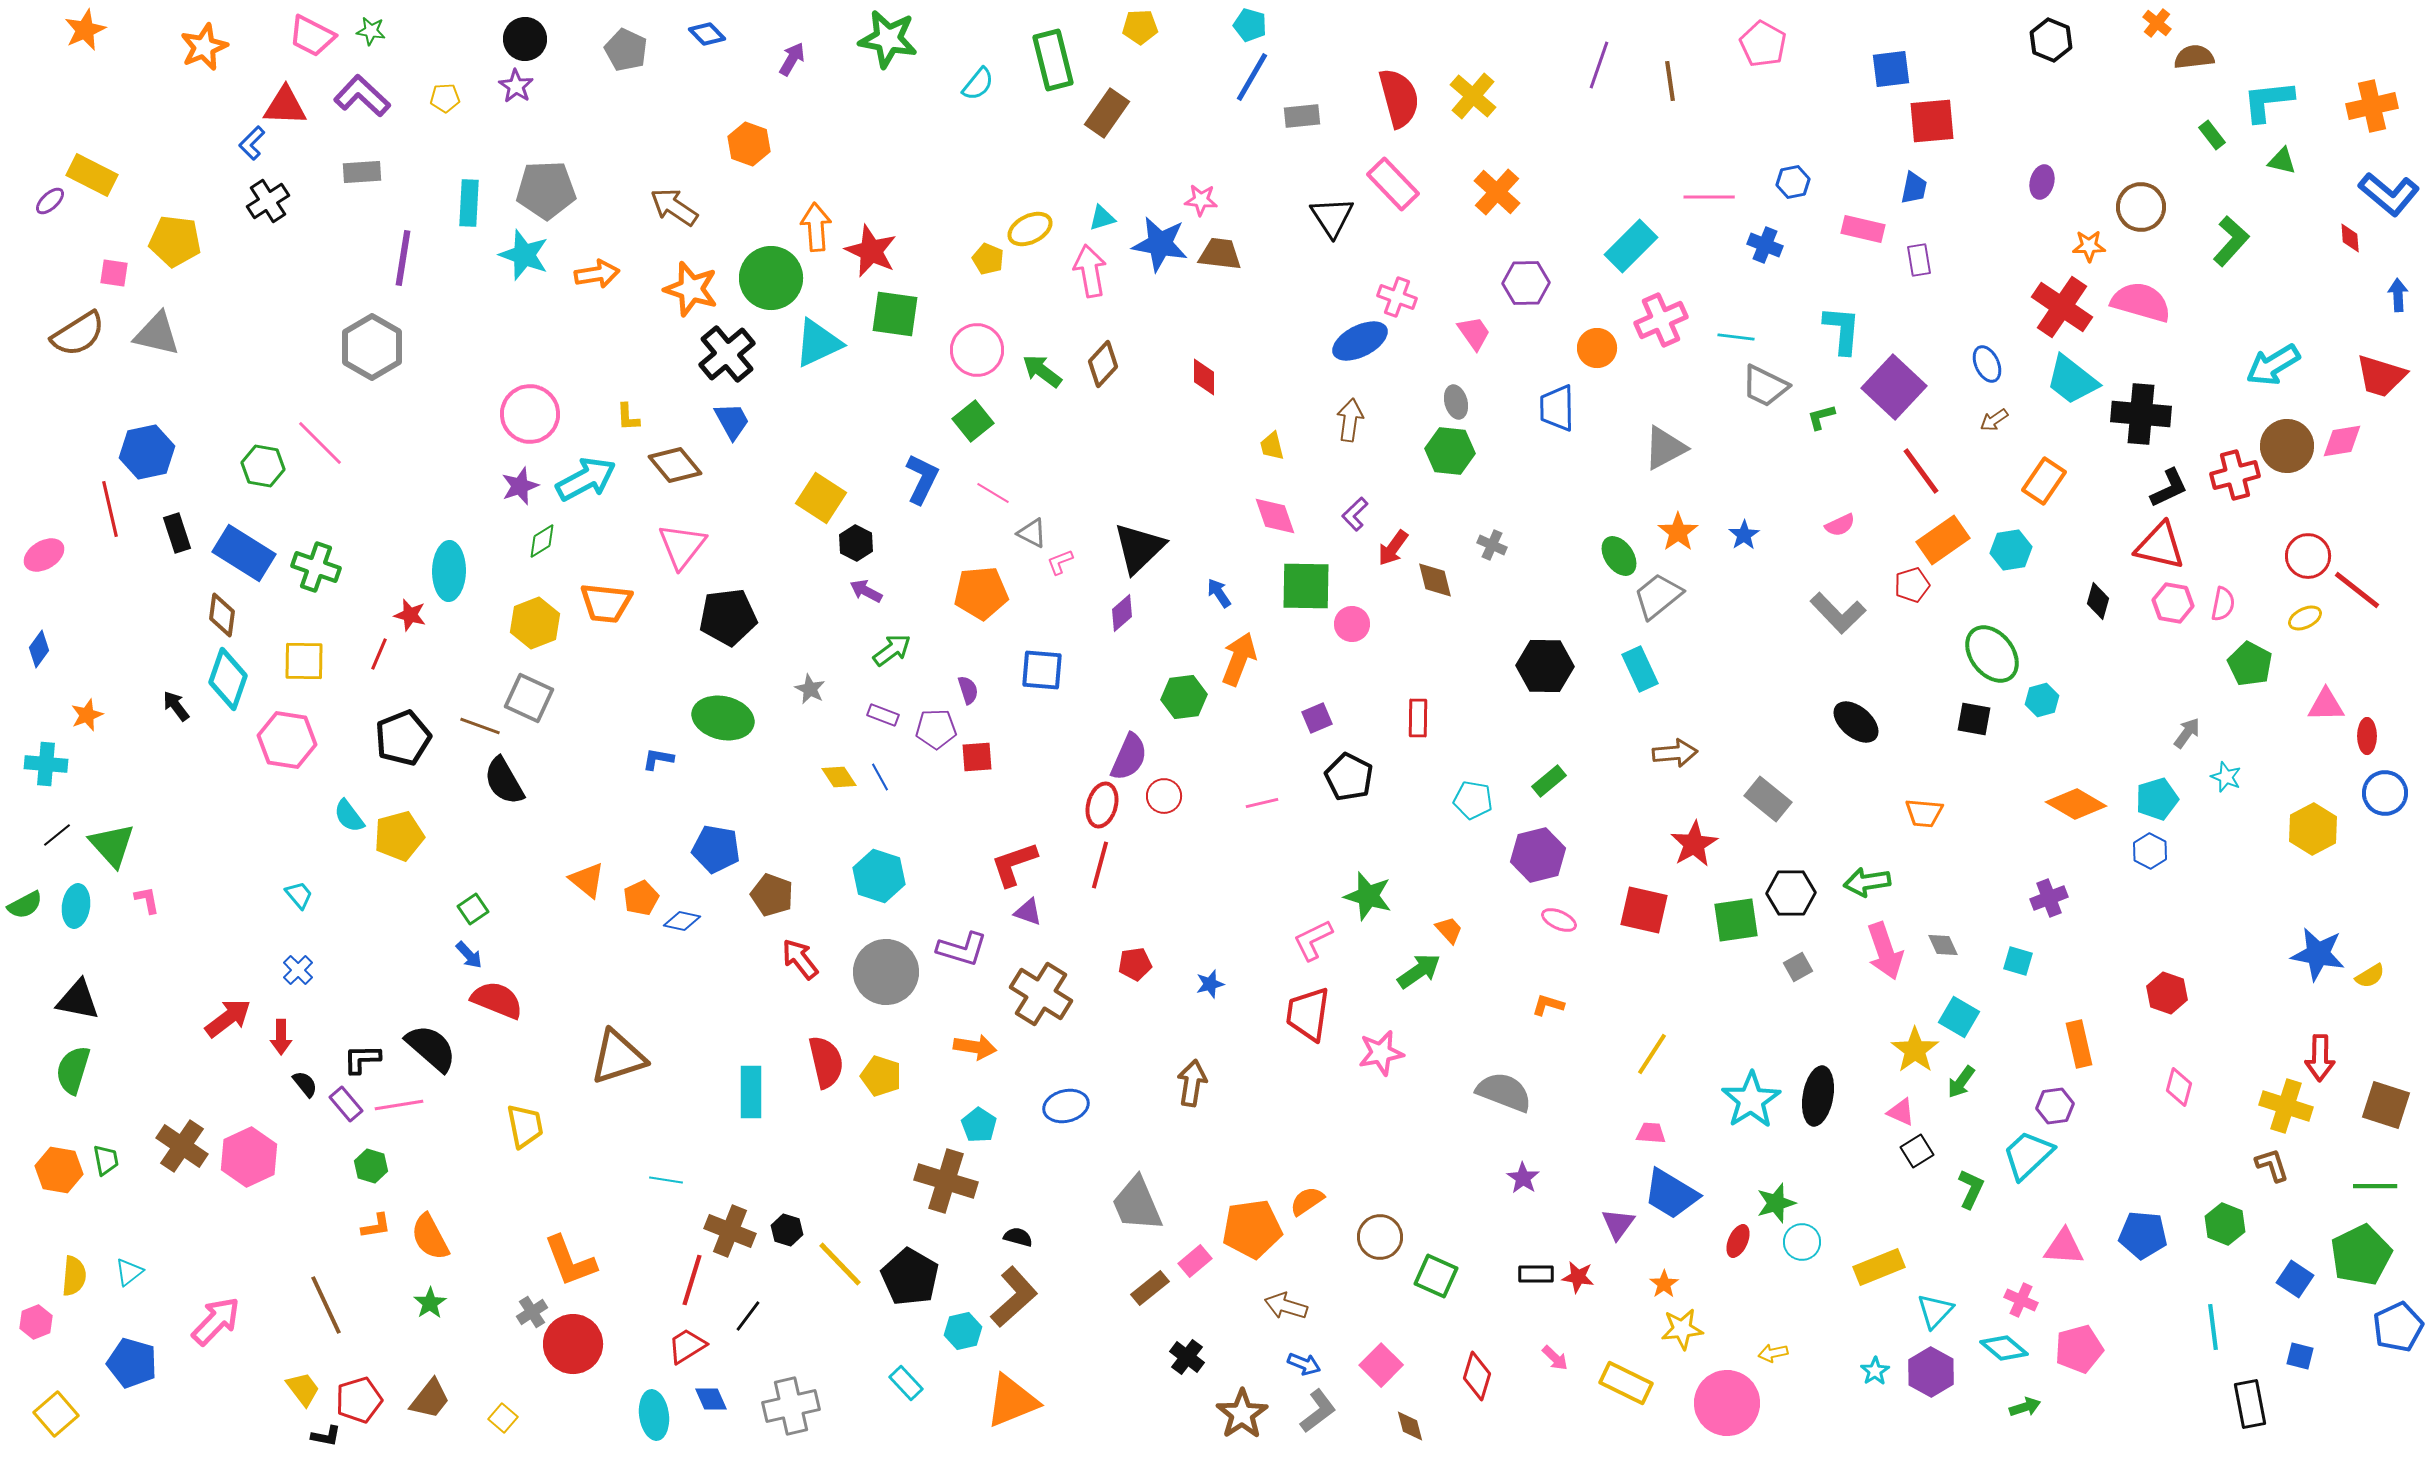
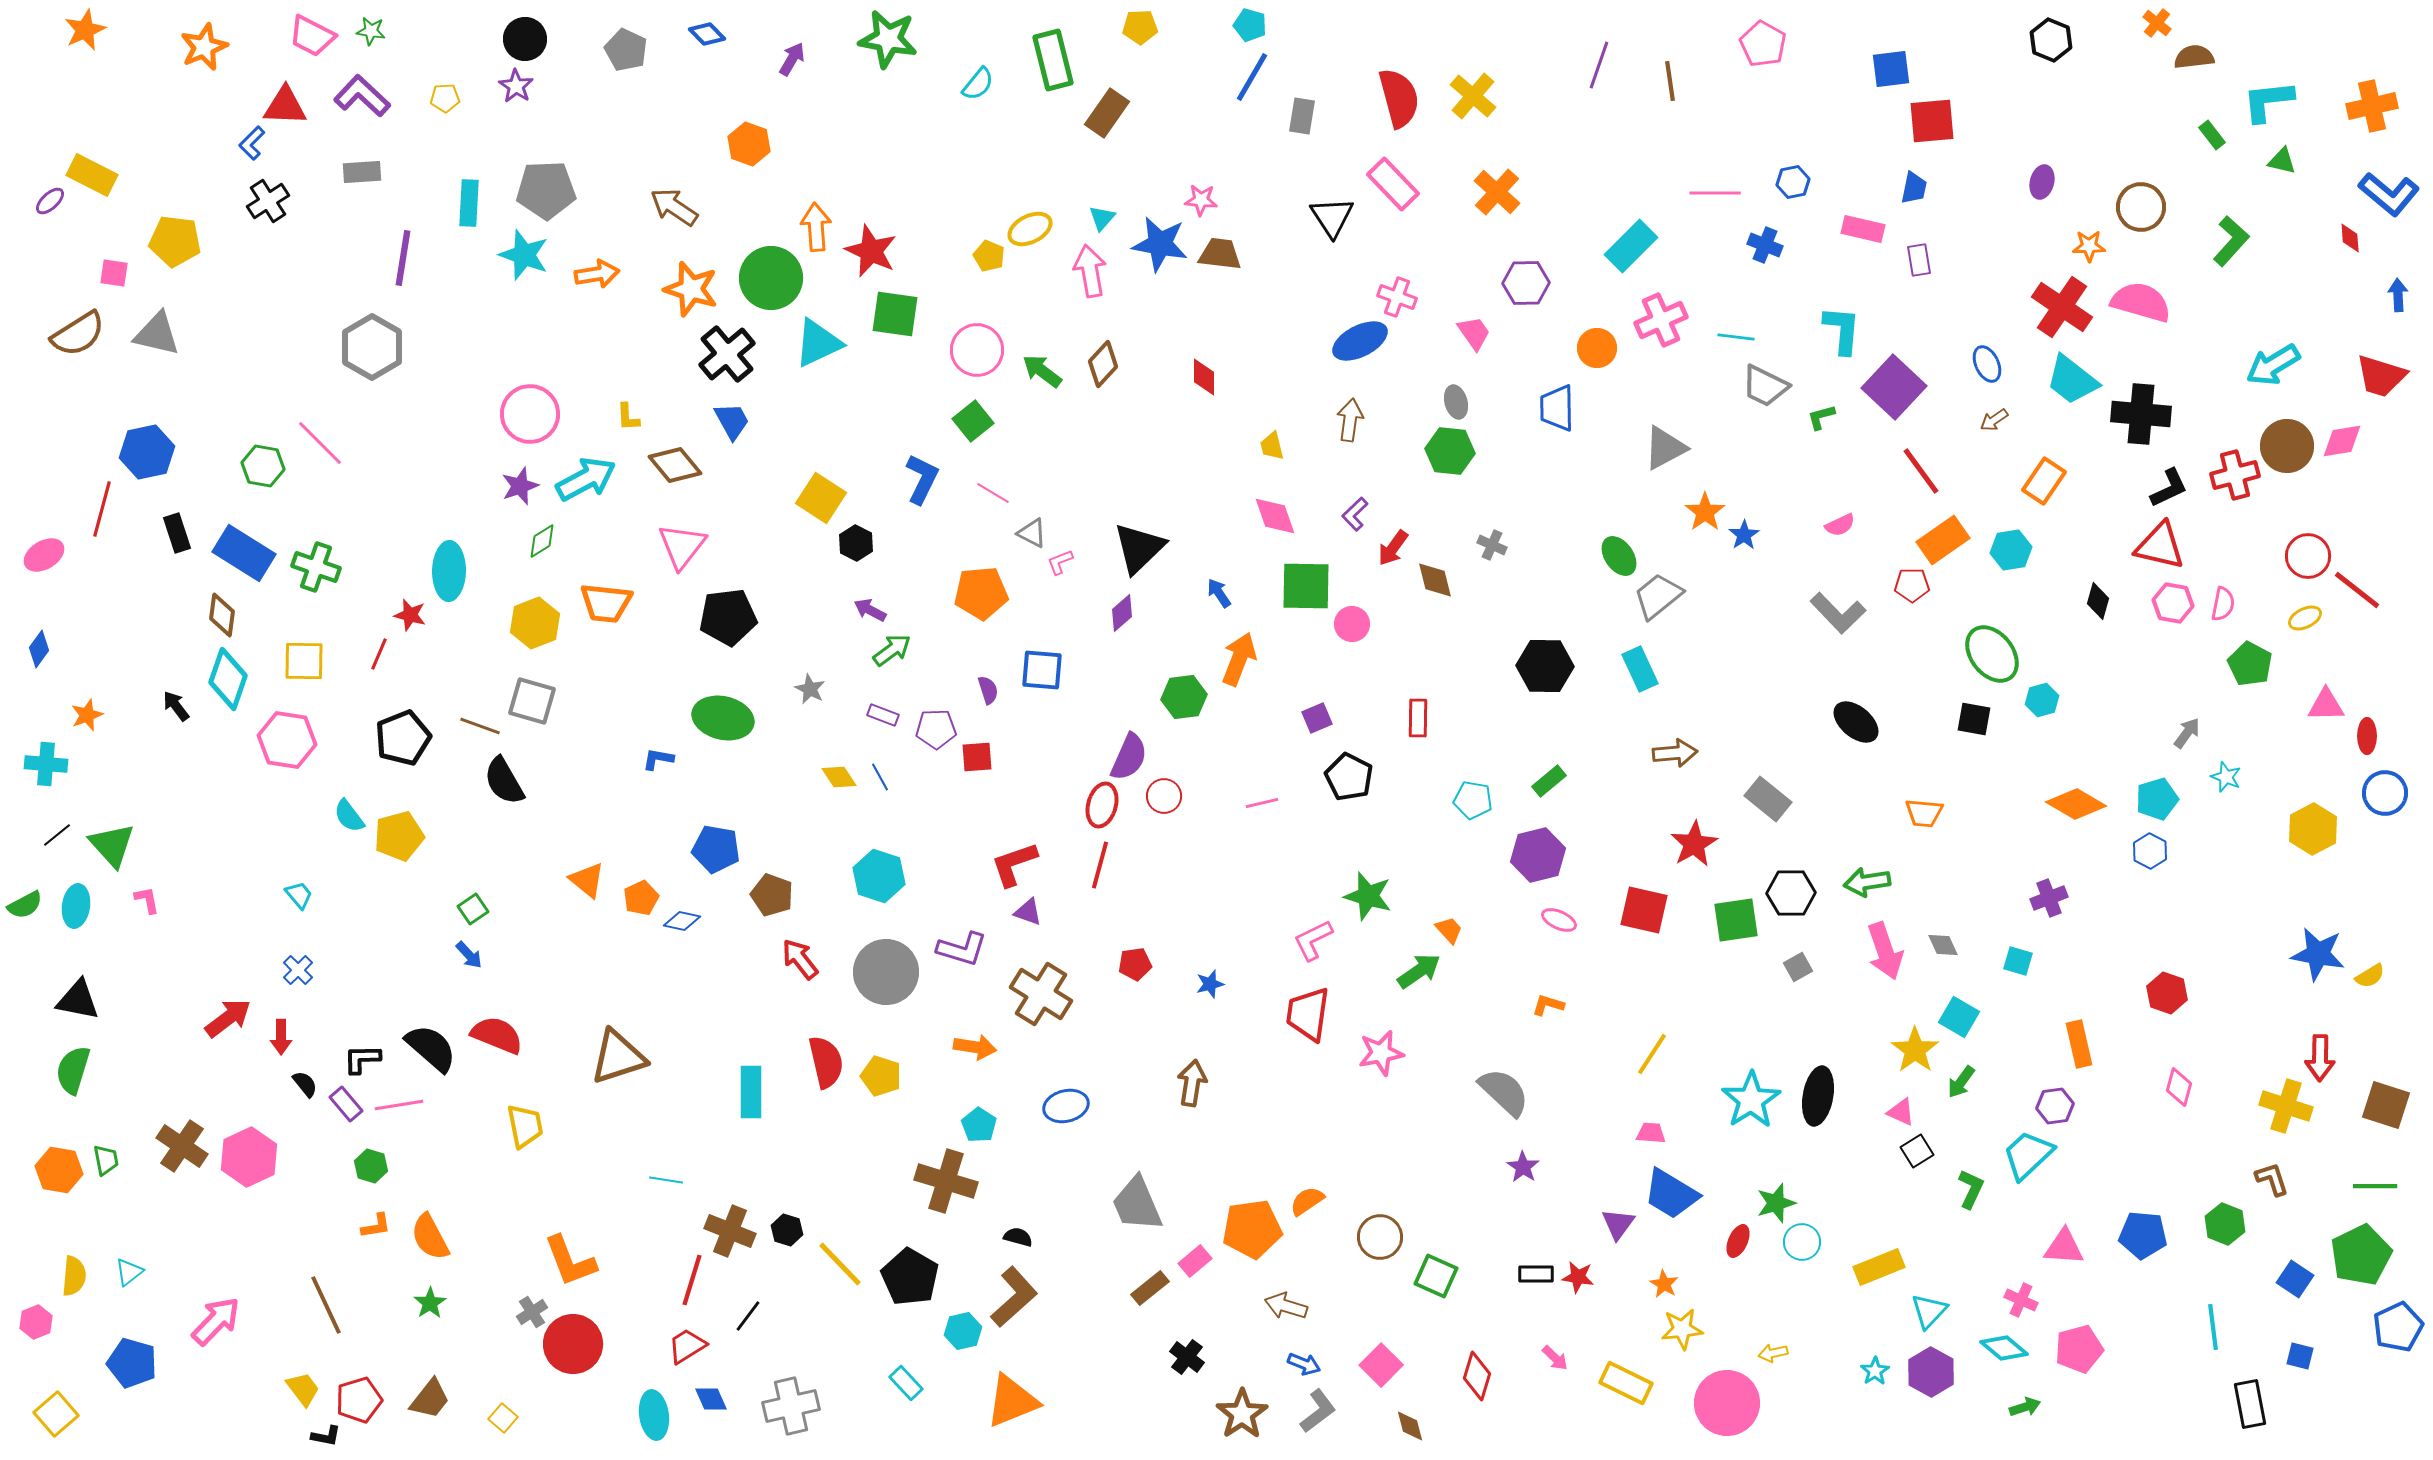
gray rectangle at (1302, 116): rotated 75 degrees counterclockwise
pink line at (1709, 197): moved 6 px right, 4 px up
cyan triangle at (1102, 218): rotated 32 degrees counterclockwise
yellow pentagon at (988, 259): moved 1 px right, 3 px up
red line at (110, 509): moved 8 px left; rotated 28 degrees clockwise
orange star at (1678, 532): moved 27 px right, 20 px up
red pentagon at (1912, 585): rotated 16 degrees clockwise
purple arrow at (866, 591): moved 4 px right, 19 px down
purple semicircle at (968, 690): moved 20 px right
gray square at (529, 698): moved 3 px right, 3 px down; rotated 9 degrees counterclockwise
red semicircle at (497, 1000): moved 35 px down
gray semicircle at (1504, 1092): rotated 22 degrees clockwise
brown L-shape at (2272, 1165): moved 14 px down
purple star at (1523, 1178): moved 11 px up
orange star at (1664, 1284): rotated 8 degrees counterclockwise
cyan triangle at (1935, 1311): moved 6 px left
